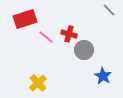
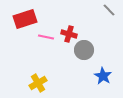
pink line: rotated 28 degrees counterclockwise
yellow cross: rotated 12 degrees clockwise
